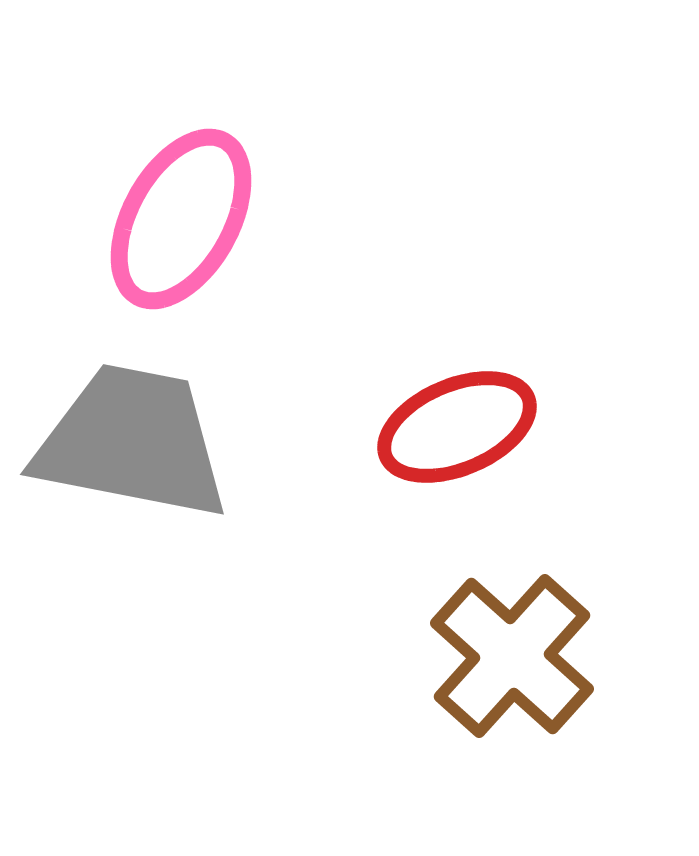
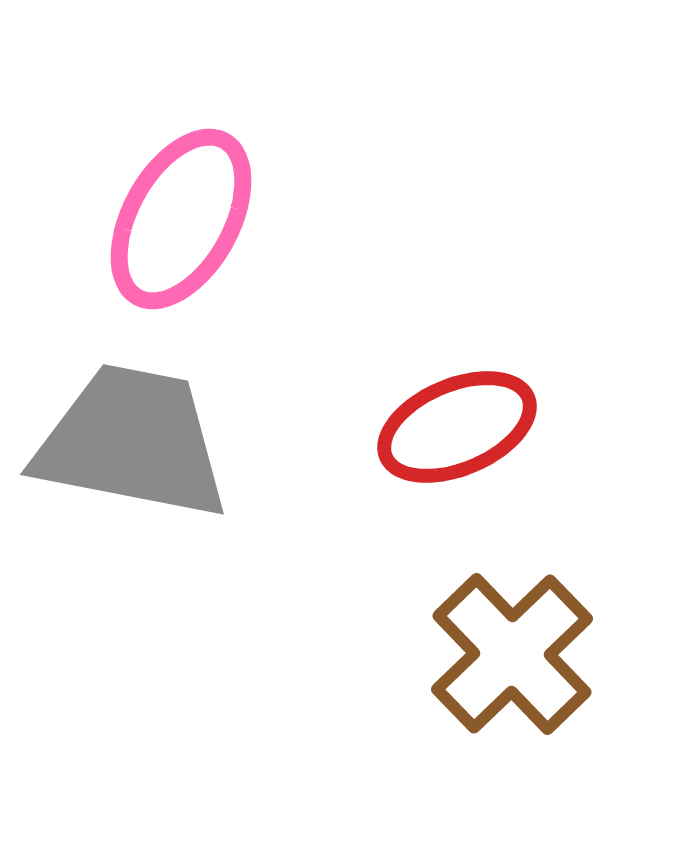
brown cross: moved 2 px up; rotated 4 degrees clockwise
